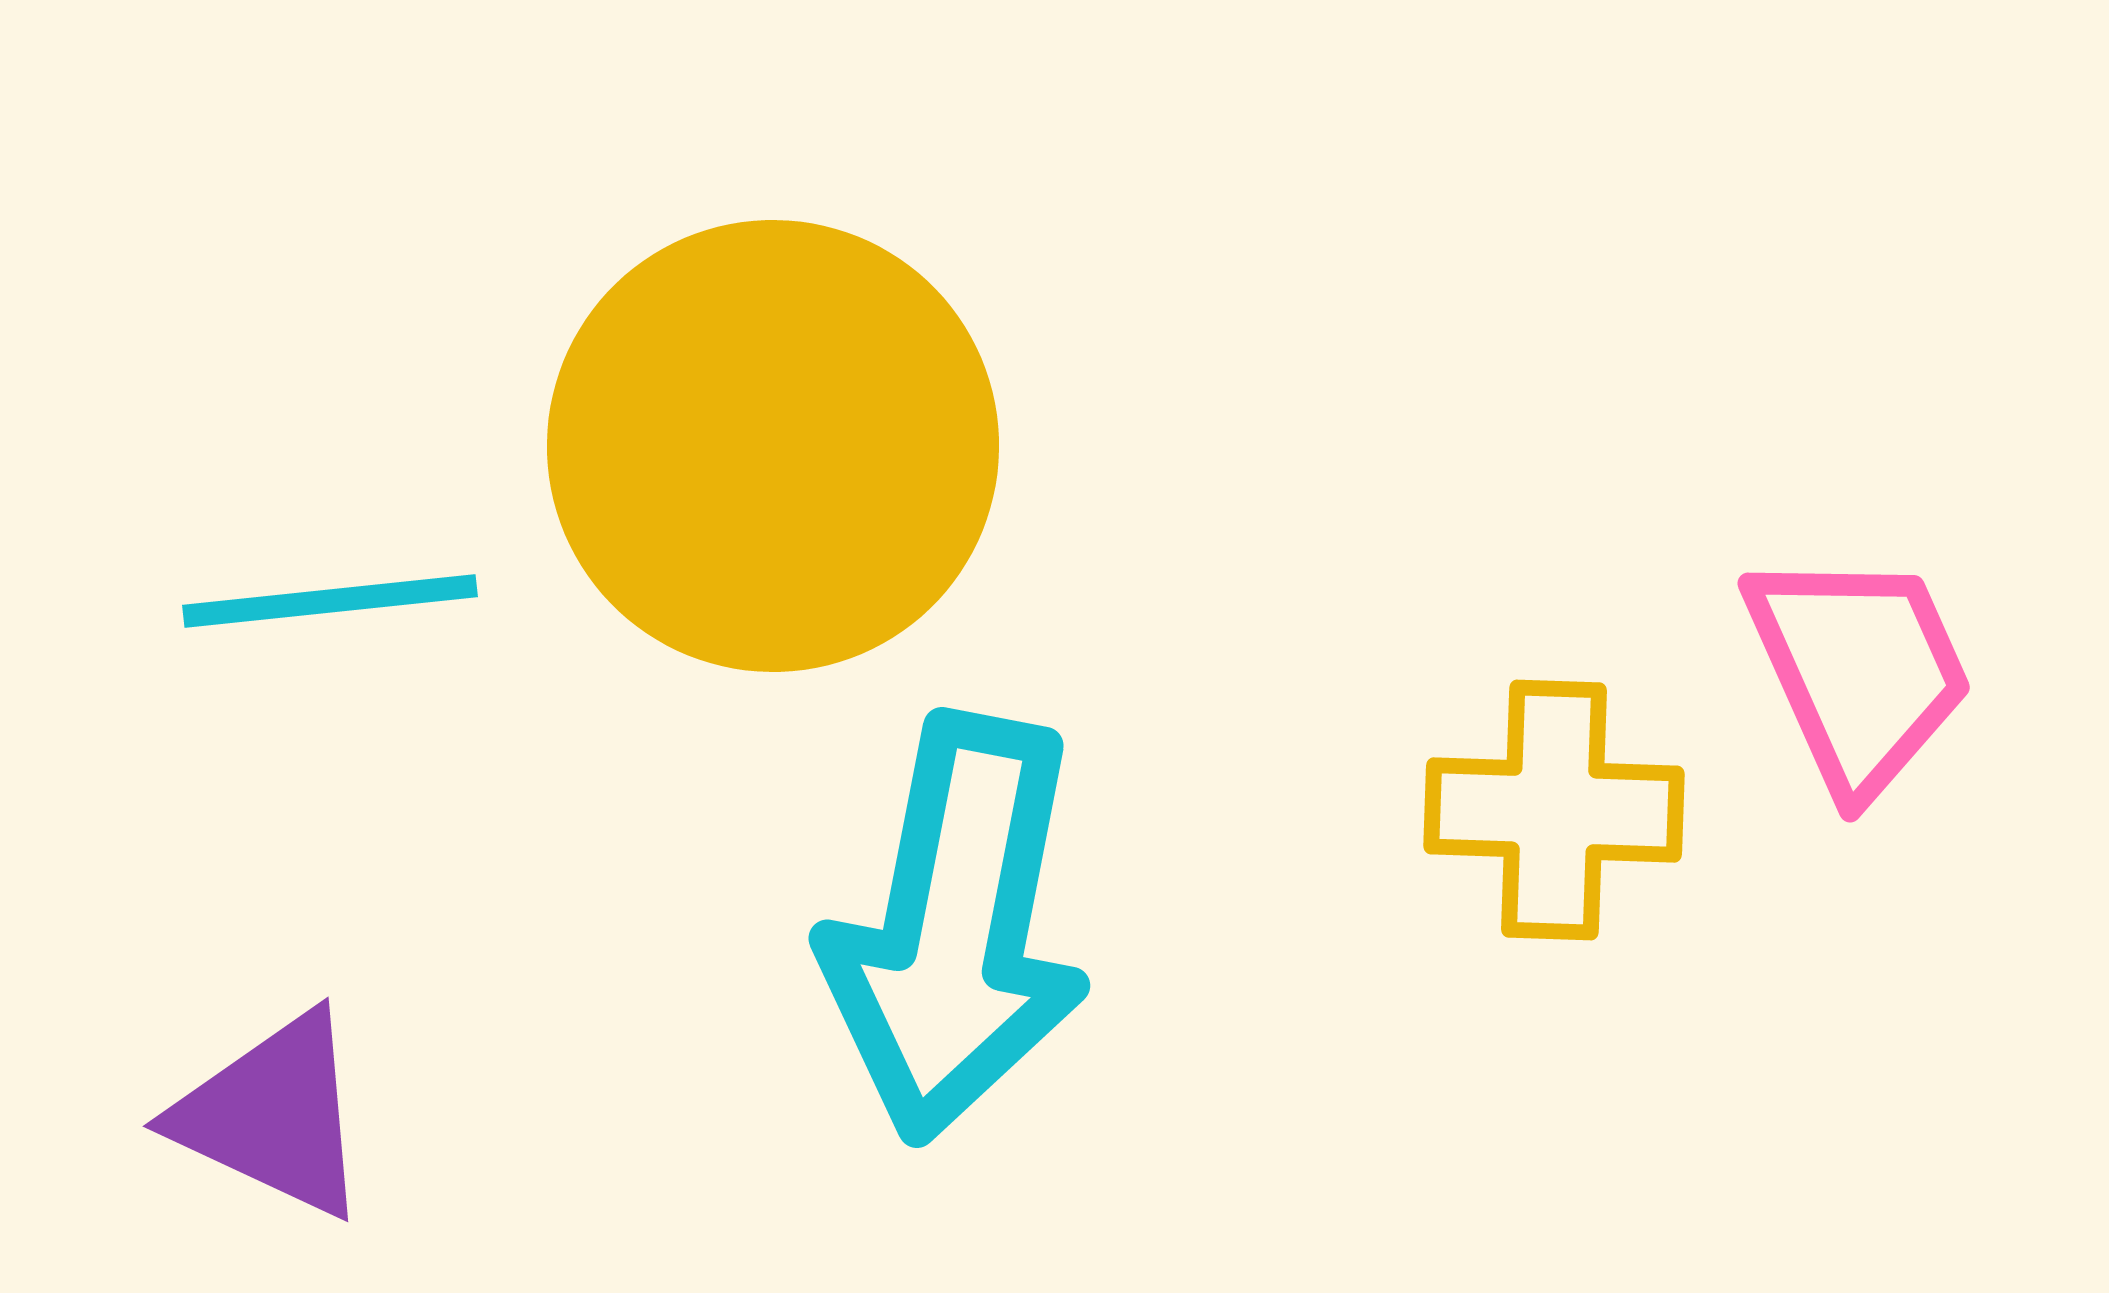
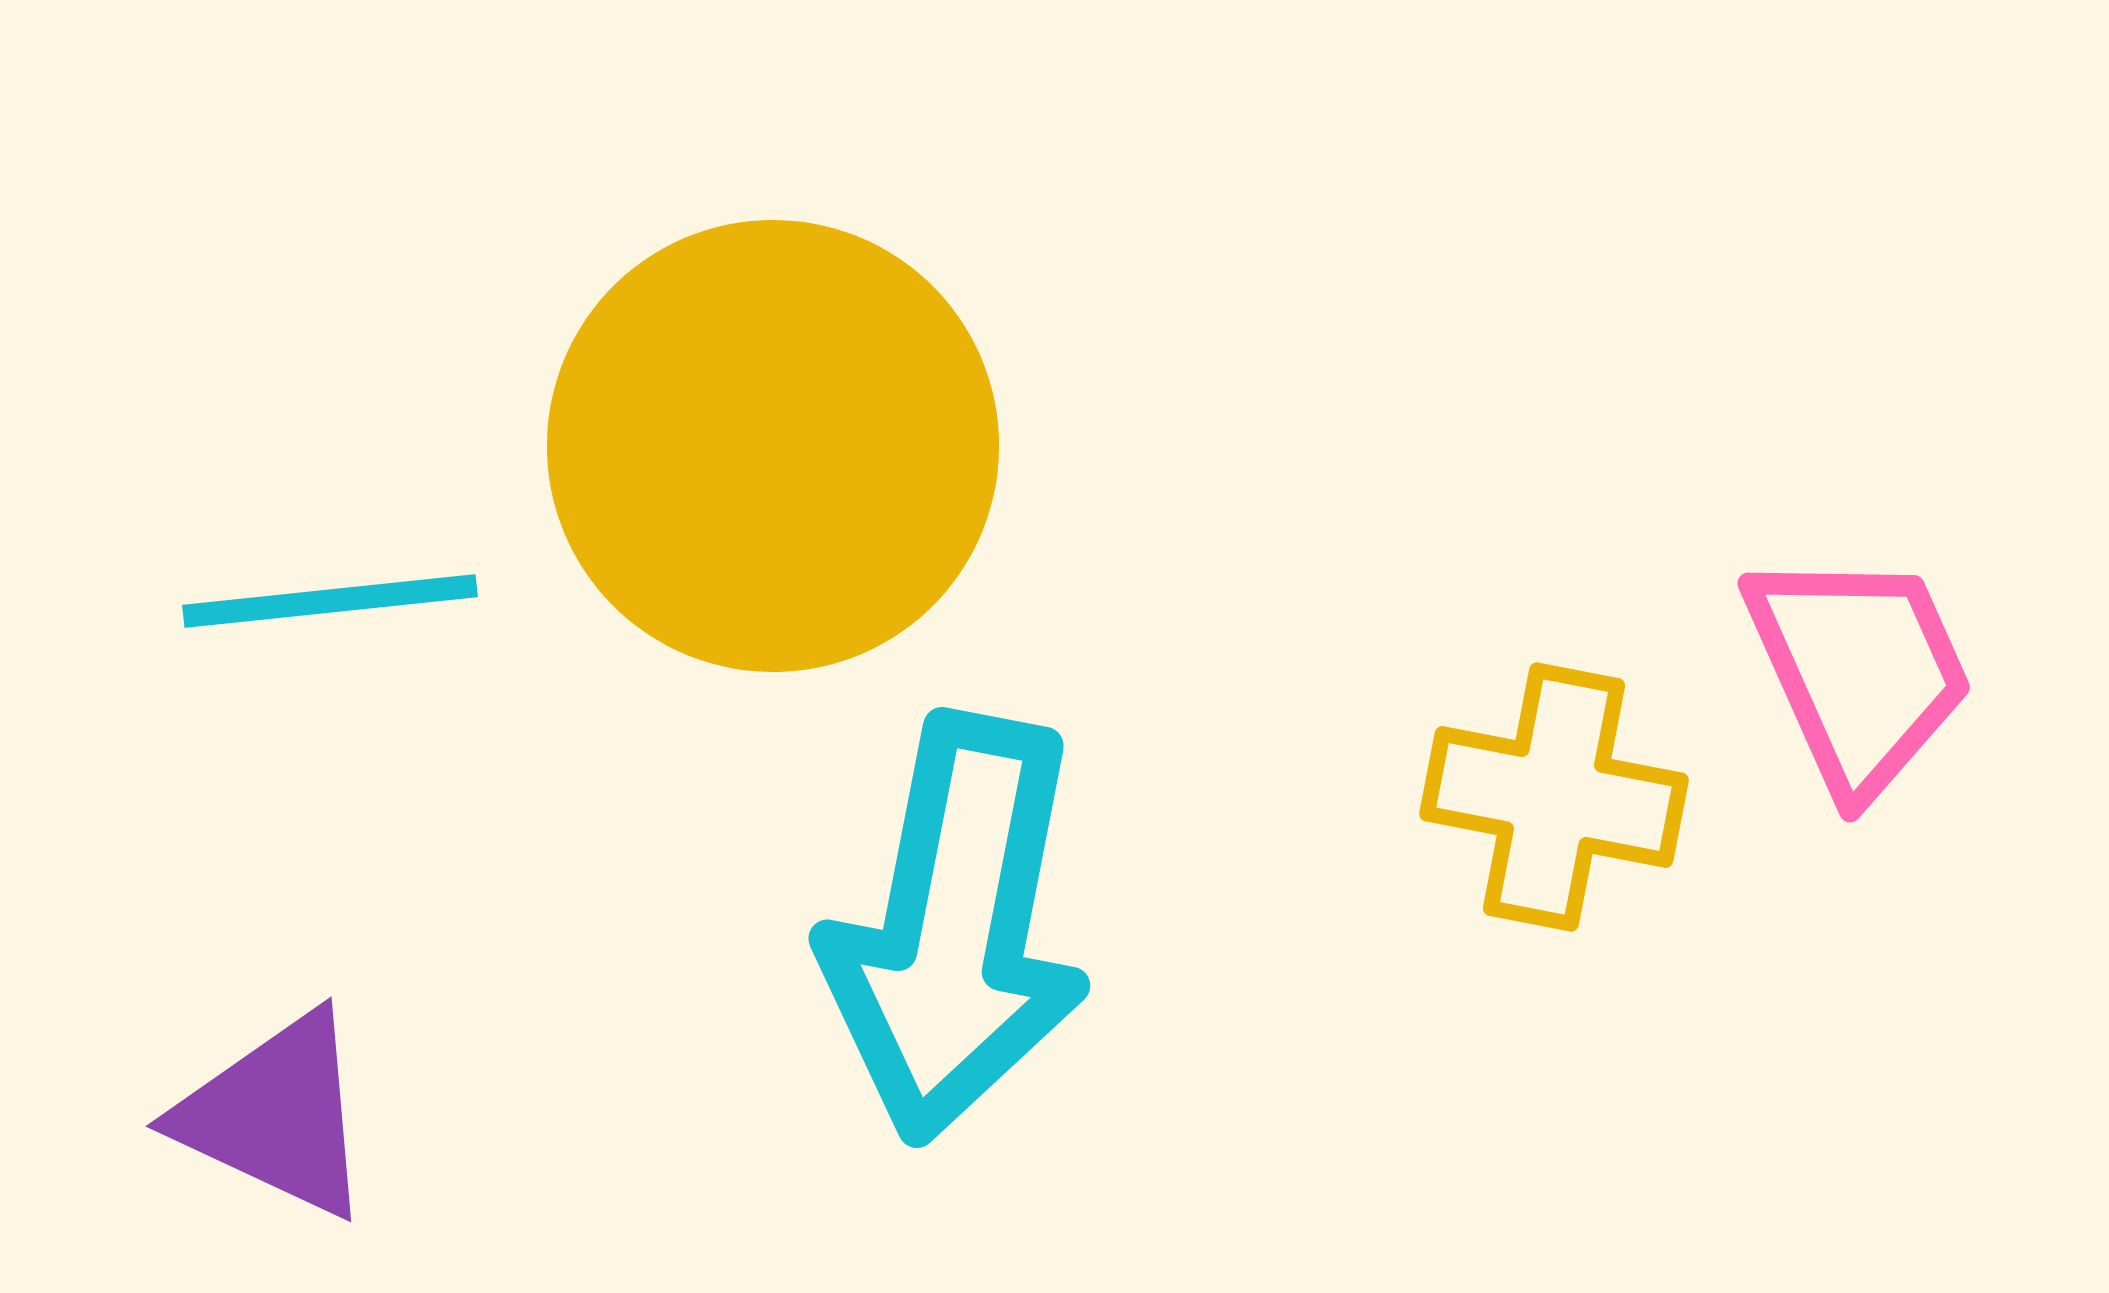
yellow cross: moved 13 px up; rotated 9 degrees clockwise
purple triangle: moved 3 px right
